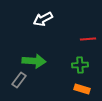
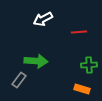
red line: moved 9 px left, 7 px up
green arrow: moved 2 px right
green cross: moved 9 px right
